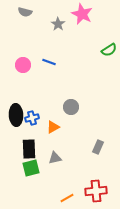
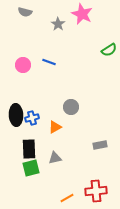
orange triangle: moved 2 px right
gray rectangle: moved 2 px right, 2 px up; rotated 56 degrees clockwise
